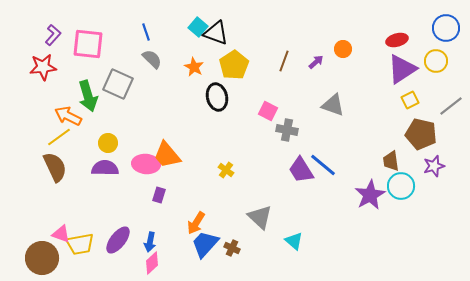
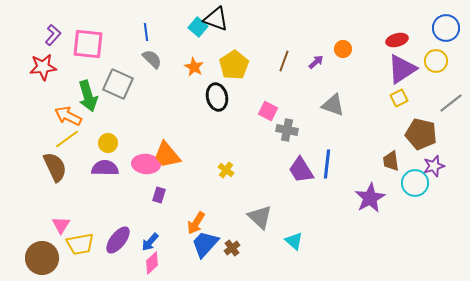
blue line at (146, 32): rotated 12 degrees clockwise
black triangle at (216, 33): moved 14 px up
yellow square at (410, 100): moved 11 px left, 2 px up
gray line at (451, 106): moved 3 px up
yellow line at (59, 137): moved 8 px right, 2 px down
blue line at (323, 165): moved 4 px right, 1 px up; rotated 56 degrees clockwise
cyan circle at (401, 186): moved 14 px right, 3 px up
purple star at (370, 195): moved 3 px down
pink triangle at (61, 234): moved 9 px up; rotated 42 degrees clockwise
blue arrow at (150, 242): rotated 30 degrees clockwise
brown cross at (232, 248): rotated 28 degrees clockwise
